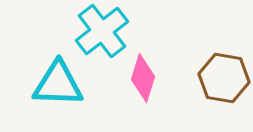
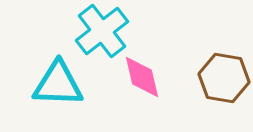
pink diamond: moved 1 px left, 1 px up; rotated 30 degrees counterclockwise
